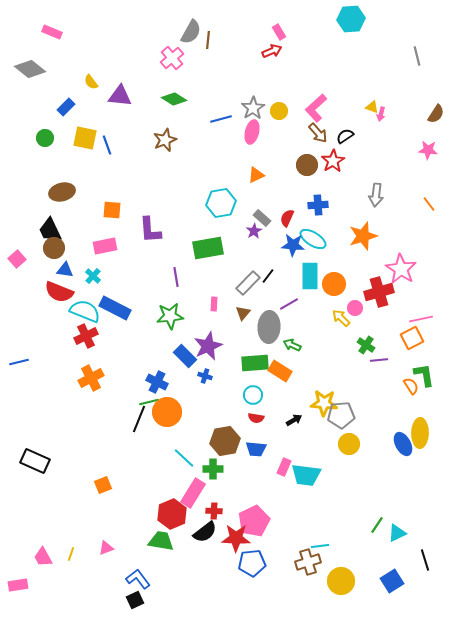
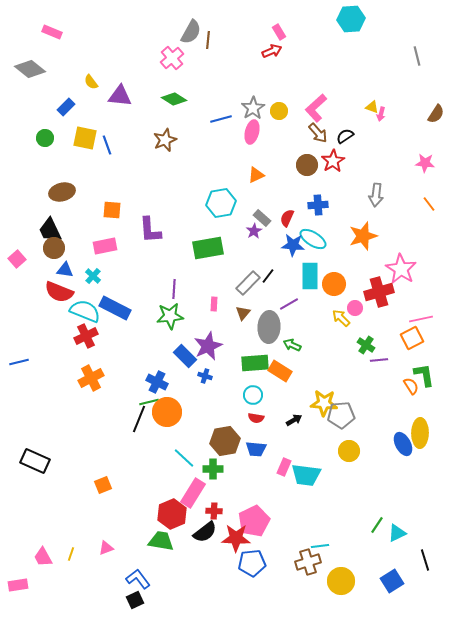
pink star at (428, 150): moved 3 px left, 13 px down
purple line at (176, 277): moved 2 px left, 12 px down; rotated 12 degrees clockwise
yellow circle at (349, 444): moved 7 px down
